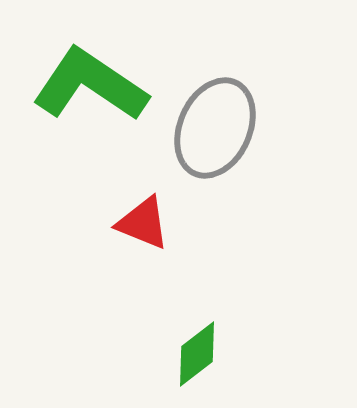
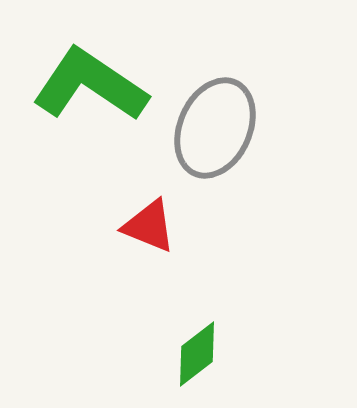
red triangle: moved 6 px right, 3 px down
